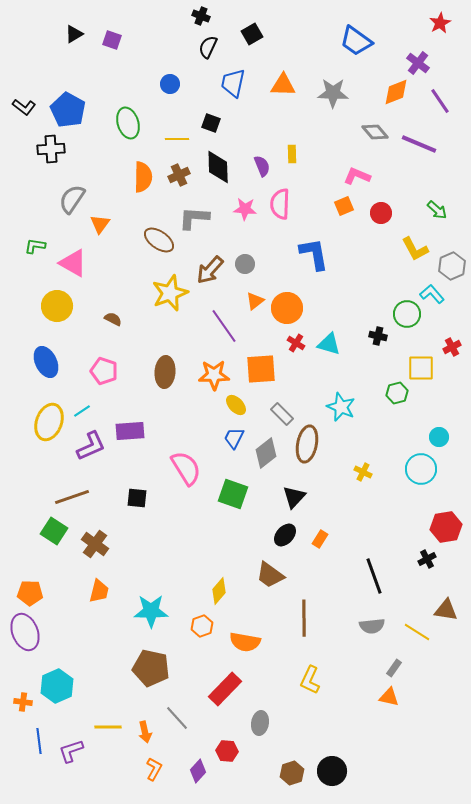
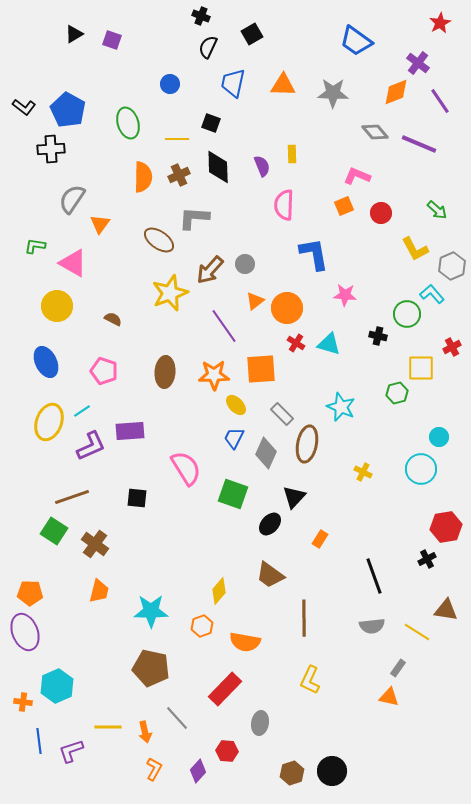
pink semicircle at (280, 204): moved 4 px right, 1 px down
pink star at (245, 209): moved 100 px right, 86 px down
gray diamond at (266, 453): rotated 28 degrees counterclockwise
black ellipse at (285, 535): moved 15 px left, 11 px up
gray rectangle at (394, 668): moved 4 px right
